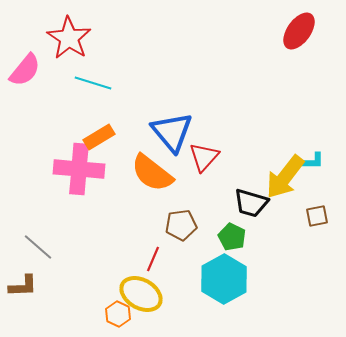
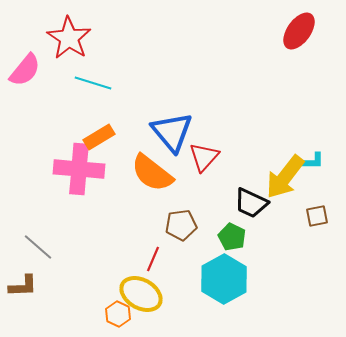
black trapezoid: rotated 9 degrees clockwise
